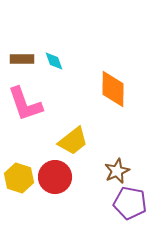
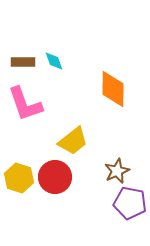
brown rectangle: moved 1 px right, 3 px down
